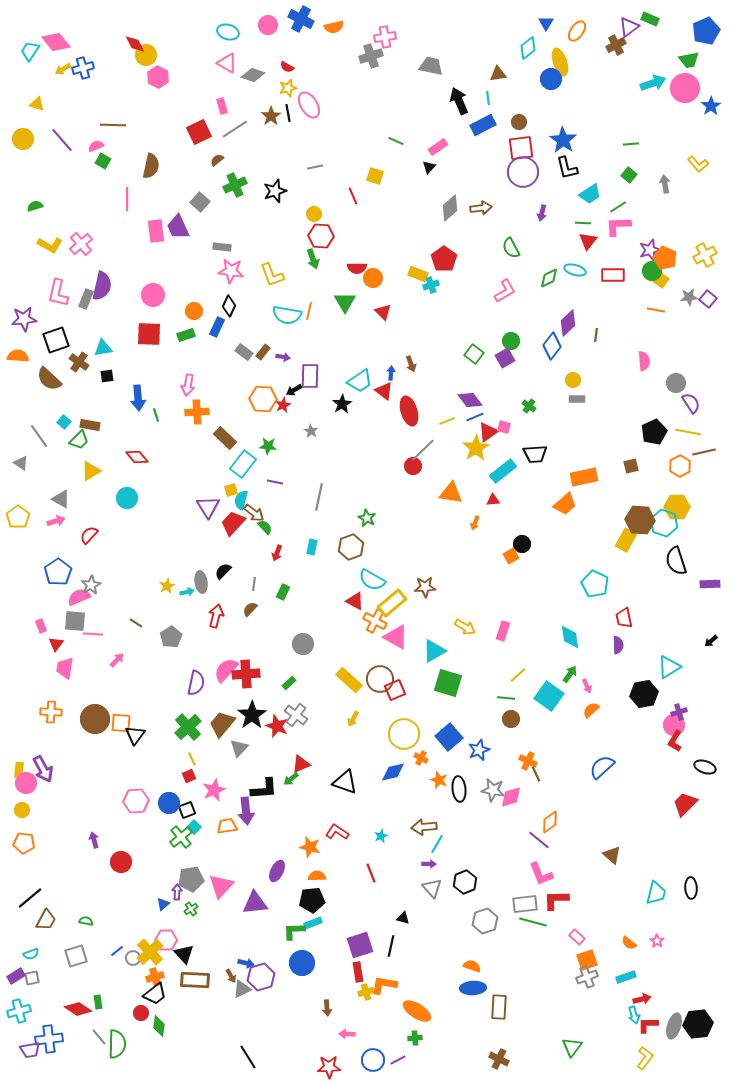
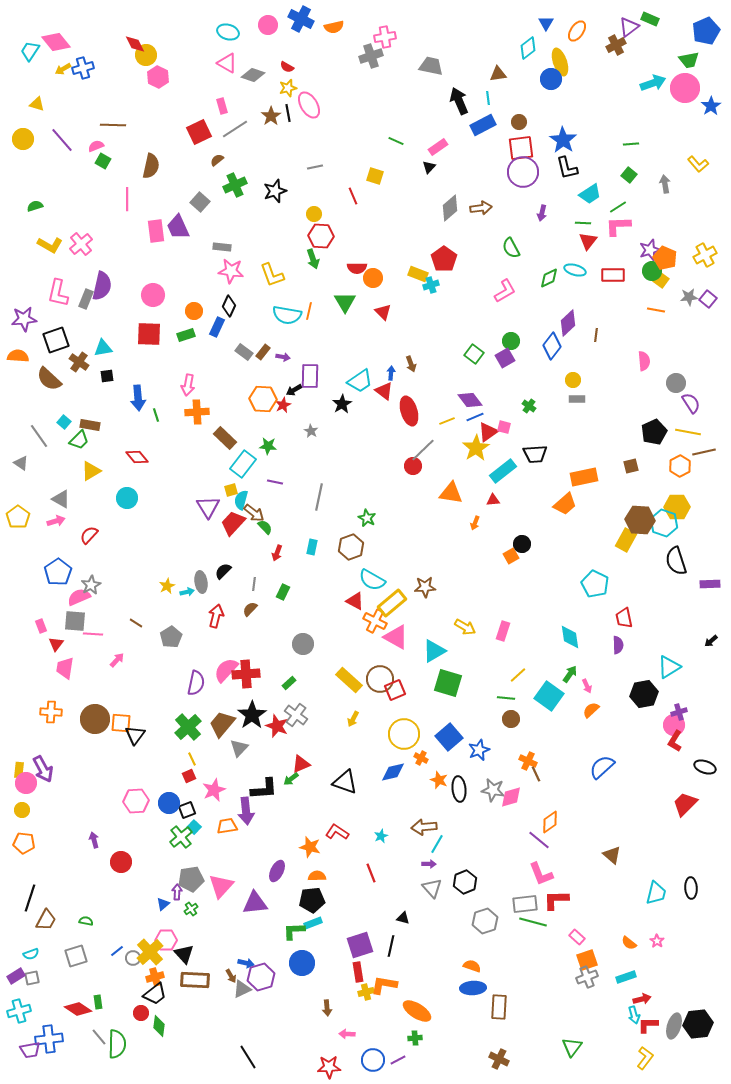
black line at (30, 898): rotated 32 degrees counterclockwise
